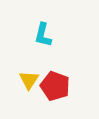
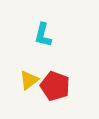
yellow triangle: rotated 20 degrees clockwise
